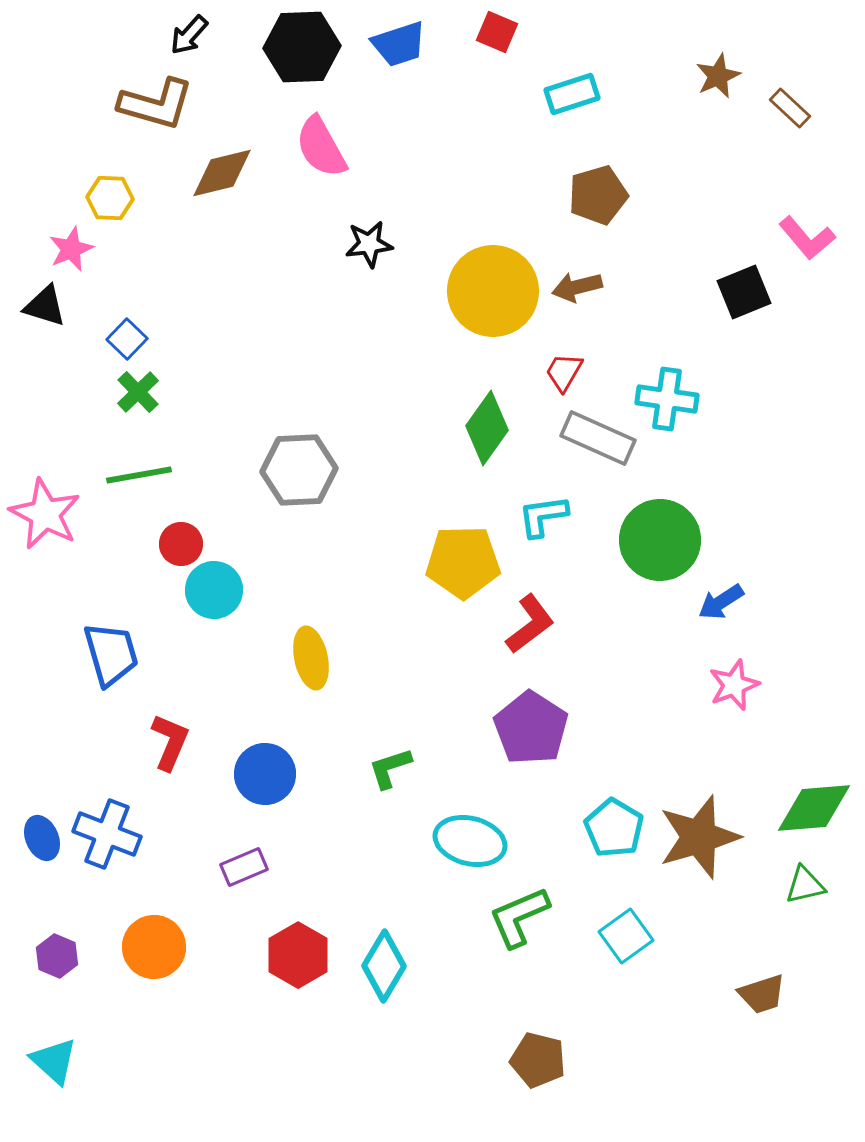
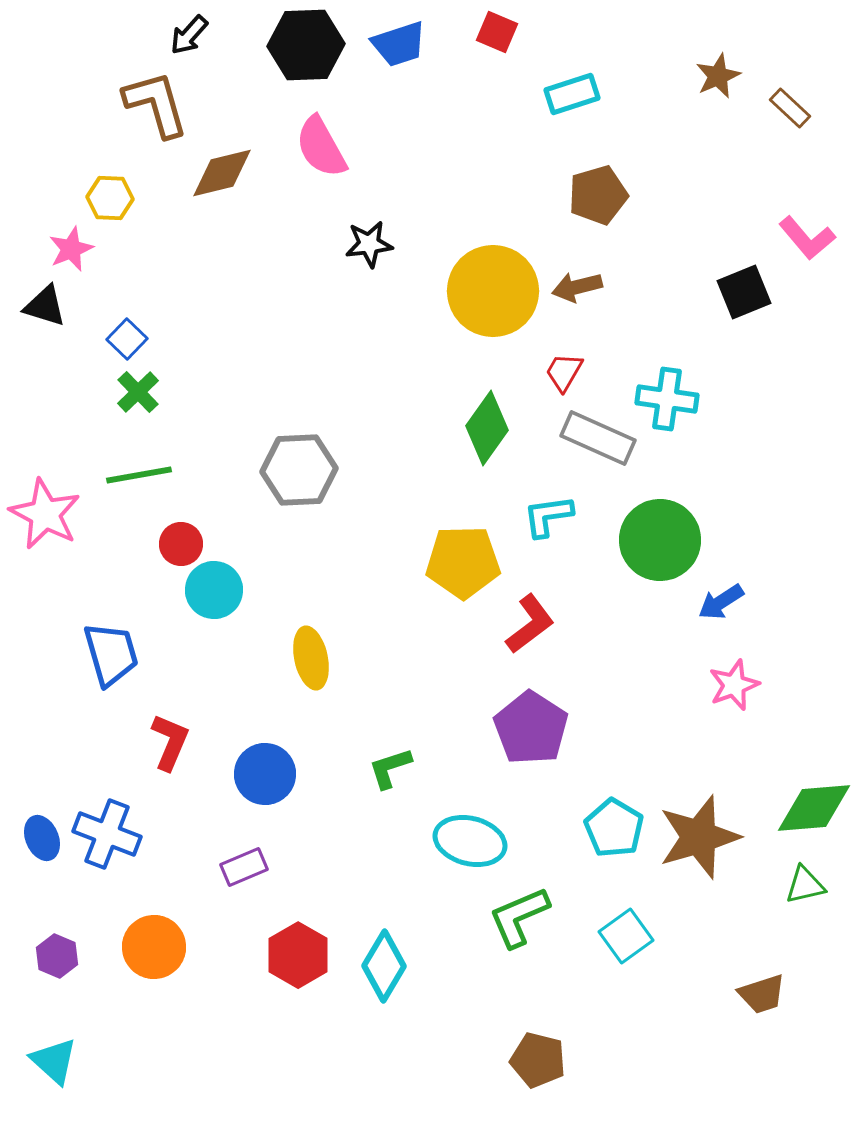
black hexagon at (302, 47): moved 4 px right, 2 px up
brown L-shape at (156, 104): rotated 122 degrees counterclockwise
cyan L-shape at (543, 516): moved 5 px right
